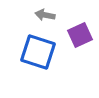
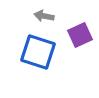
gray arrow: moved 1 px left, 1 px down
